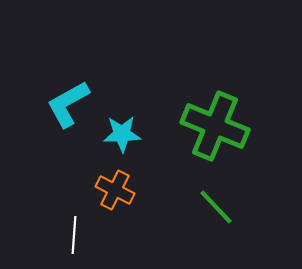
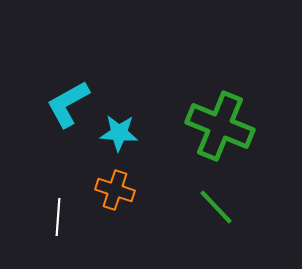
green cross: moved 5 px right
cyan star: moved 3 px left, 1 px up; rotated 6 degrees clockwise
orange cross: rotated 9 degrees counterclockwise
white line: moved 16 px left, 18 px up
